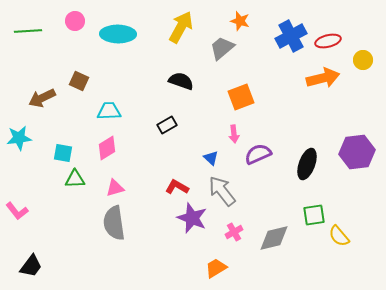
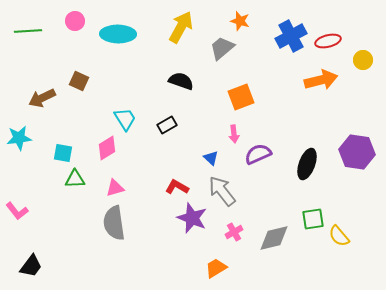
orange arrow: moved 2 px left, 2 px down
cyan trapezoid: moved 16 px right, 8 px down; rotated 60 degrees clockwise
purple hexagon: rotated 16 degrees clockwise
green square: moved 1 px left, 4 px down
